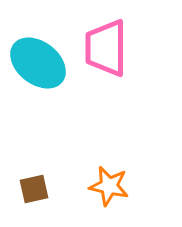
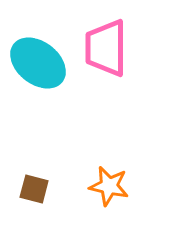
brown square: rotated 28 degrees clockwise
